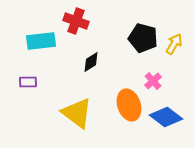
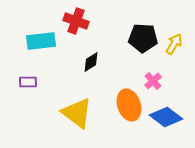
black pentagon: rotated 12 degrees counterclockwise
